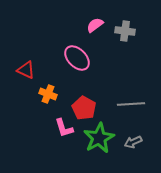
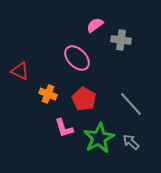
gray cross: moved 4 px left, 9 px down
red triangle: moved 6 px left, 1 px down
gray line: rotated 52 degrees clockwise
red pentagon: moved 9 px up
gray arrow: moved 2 px left; rotated 66 degrees clockwise
